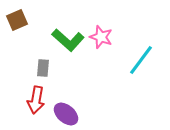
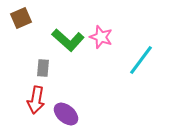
brown square: moved 4 px right, 2 px up
